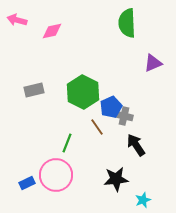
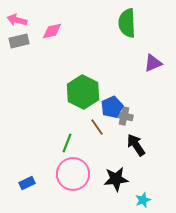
gray rectangle: moved 15 px left, 49 px up
blue pentagon: moved 1 px right
pink circle: moved 17 px right, 1 px up
